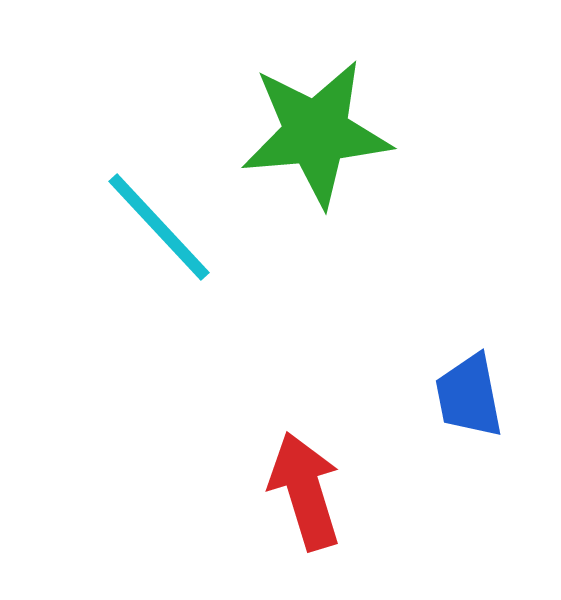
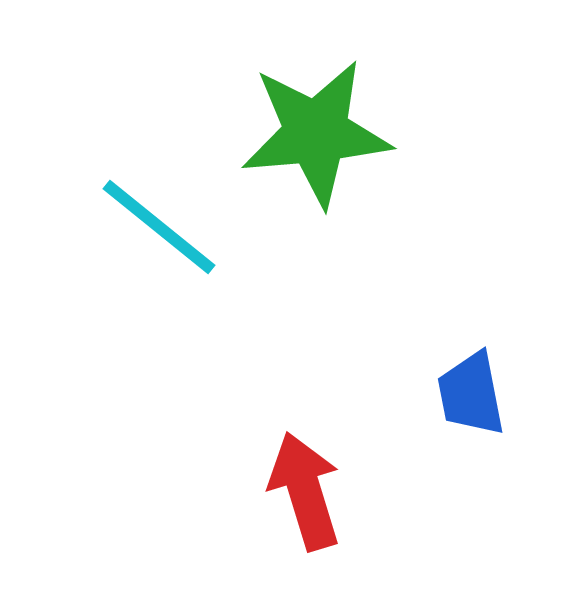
cyan line: rotated 8 degrees counterclockwise
blue trapezoid: moved 2 px right, 2 px up
